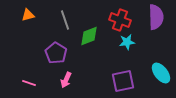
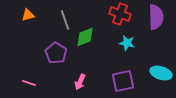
red cross: moved 6 px up
green diamond: moved 4 px left, 1 px down
cyan star: moved 1 px down; rotated 21 degrees clockwise
cyan ellipse: rotated 35 degrees counterclockwise
pink arrow: moved 14 px right, 2 px down
